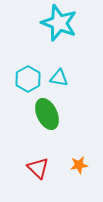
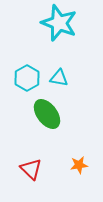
cyan hexagon: moved 1 px left, 1 px up
green ellipse: rotated 12 degrees counterclockwise
red triangle: moved 7 px left, 1 px down
